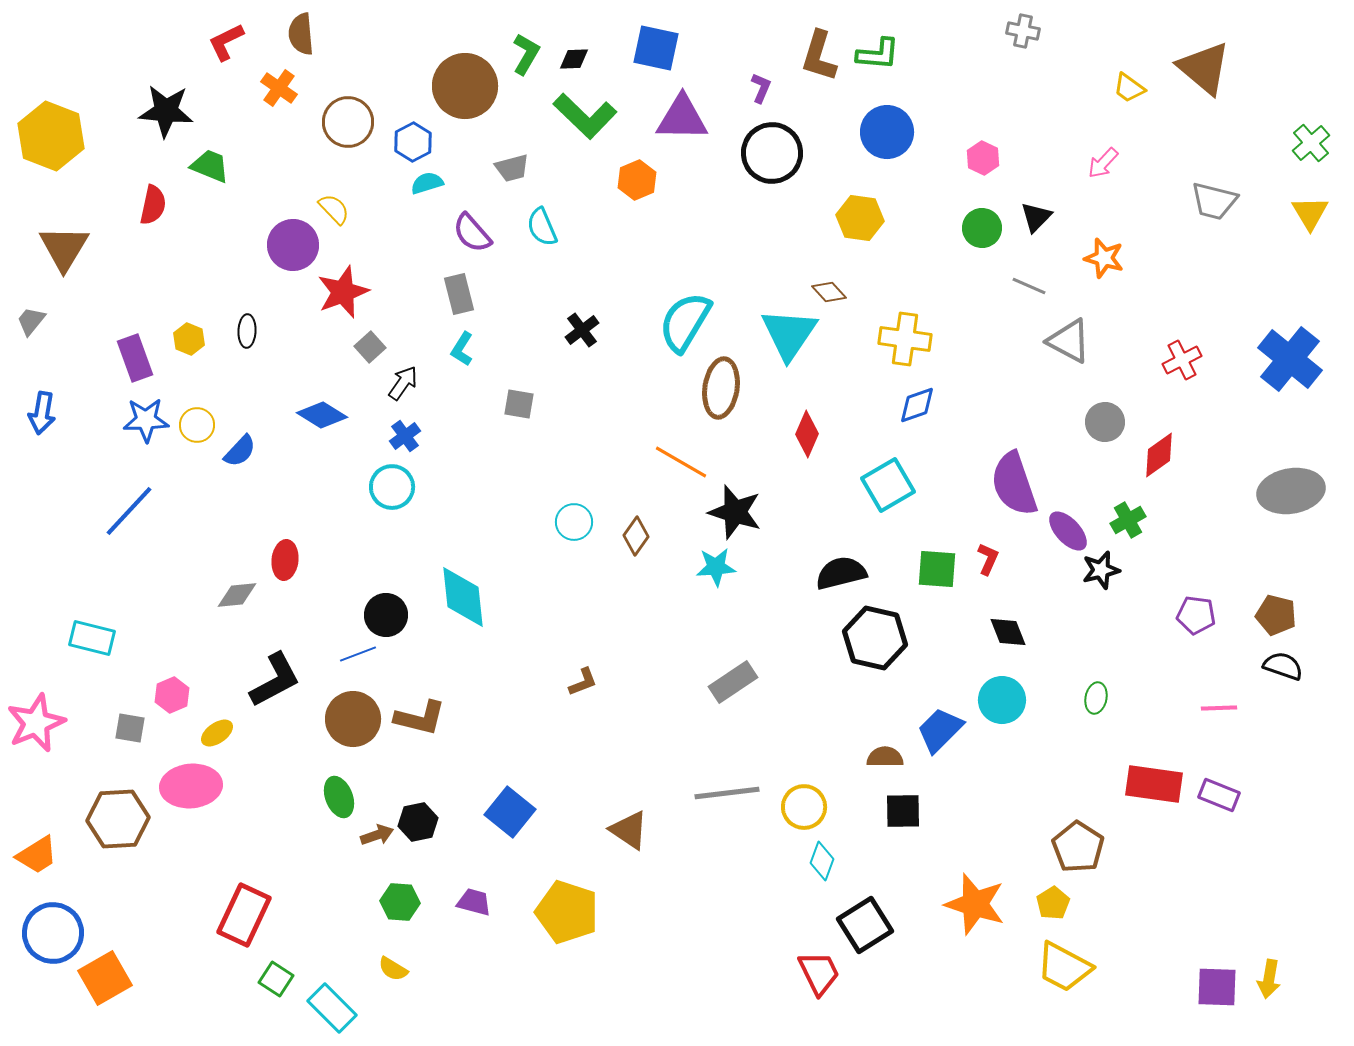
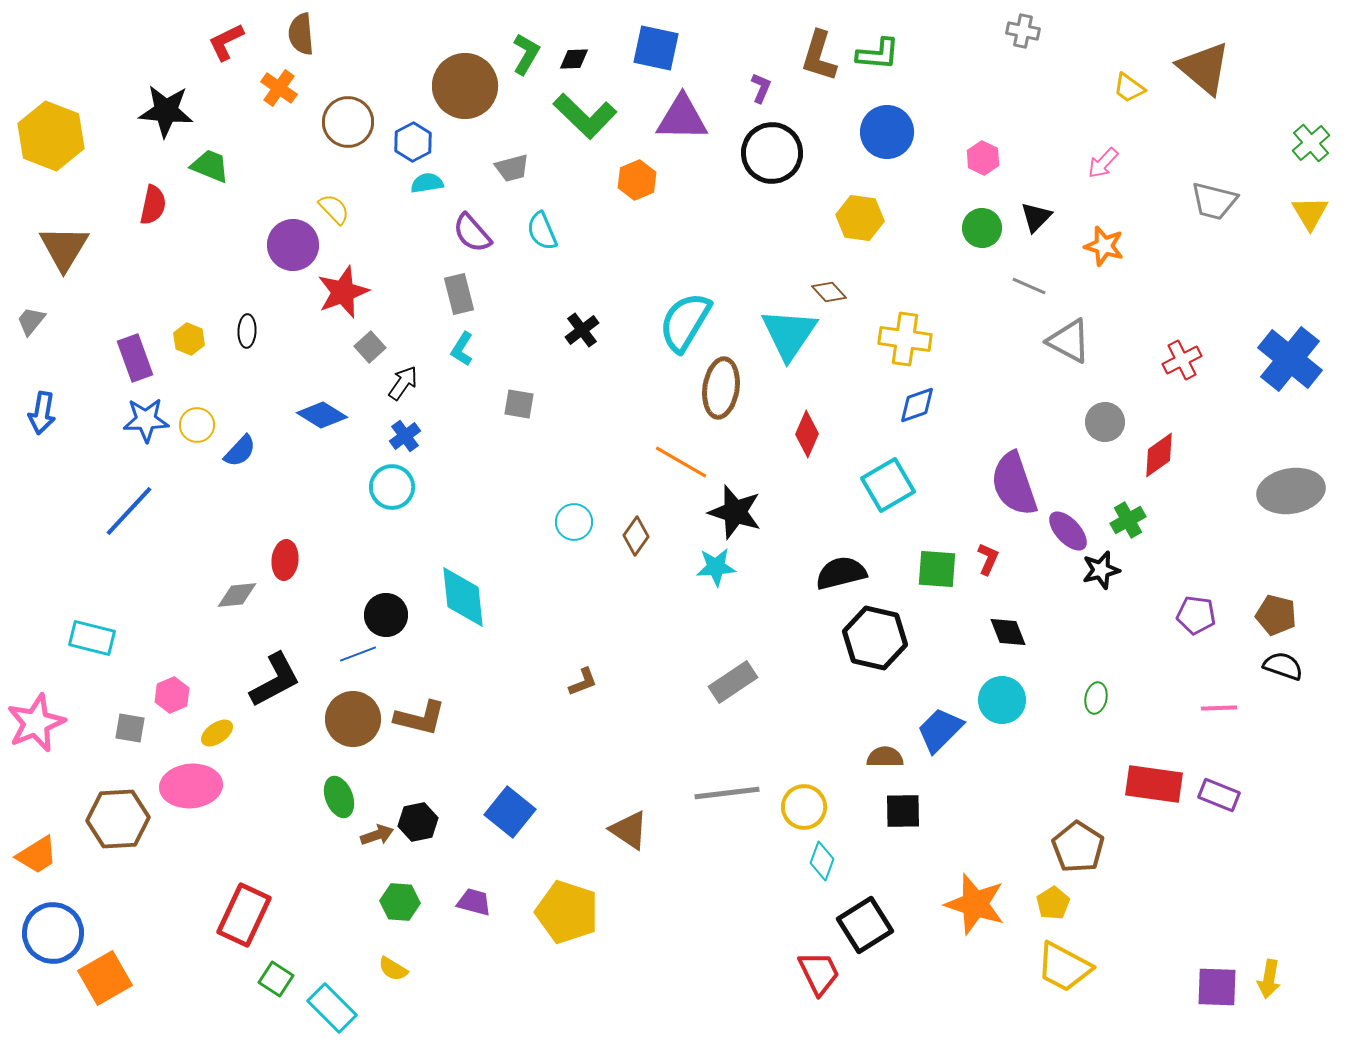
cyan semicircle at (427, 183): rotated 8 degrees clockwise
cyan semicircle at (542, 227): moved 4 px down
orange star at (1104, 258): moved 12 px up
